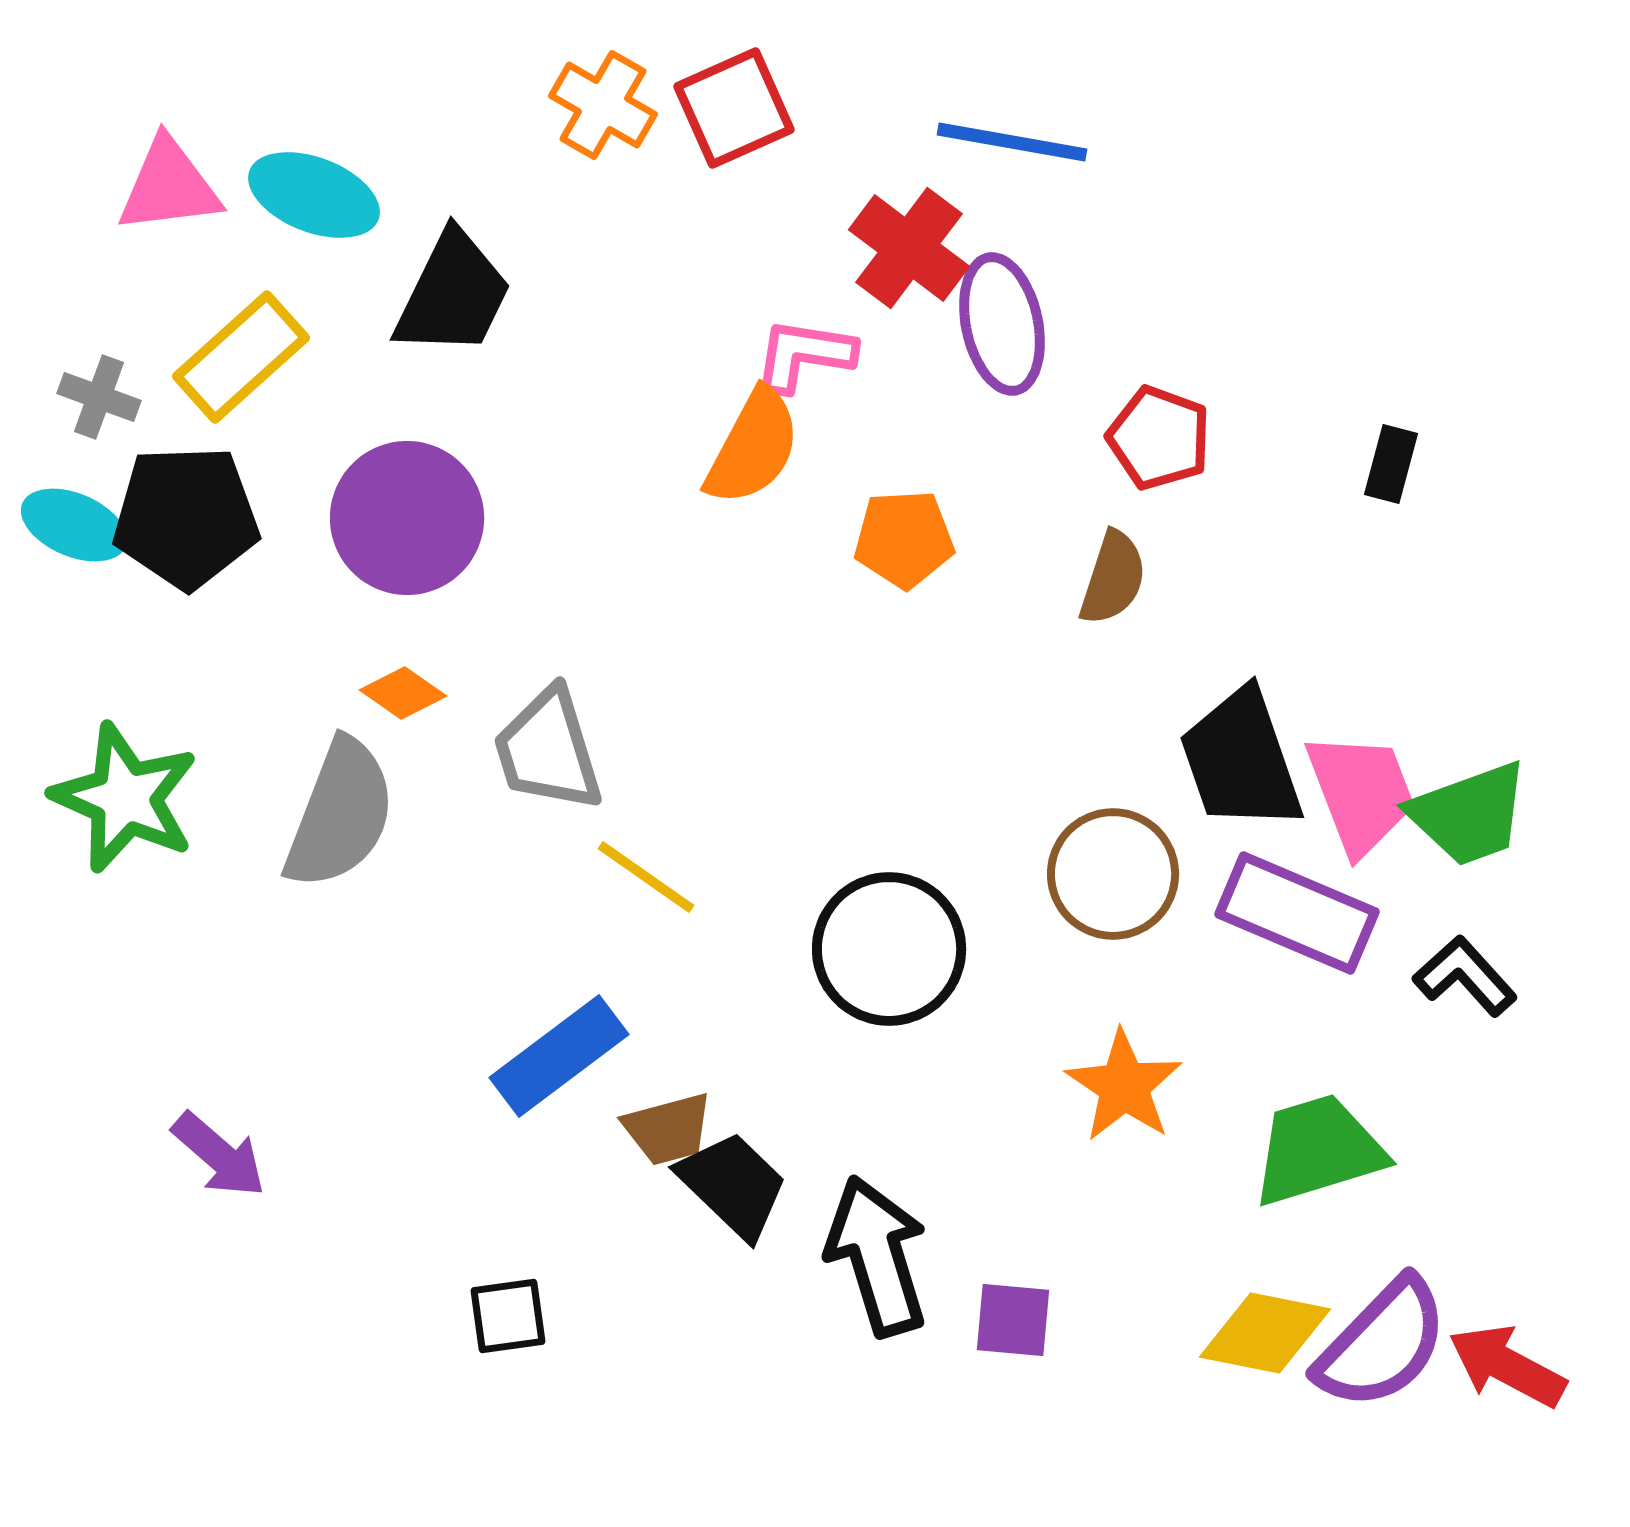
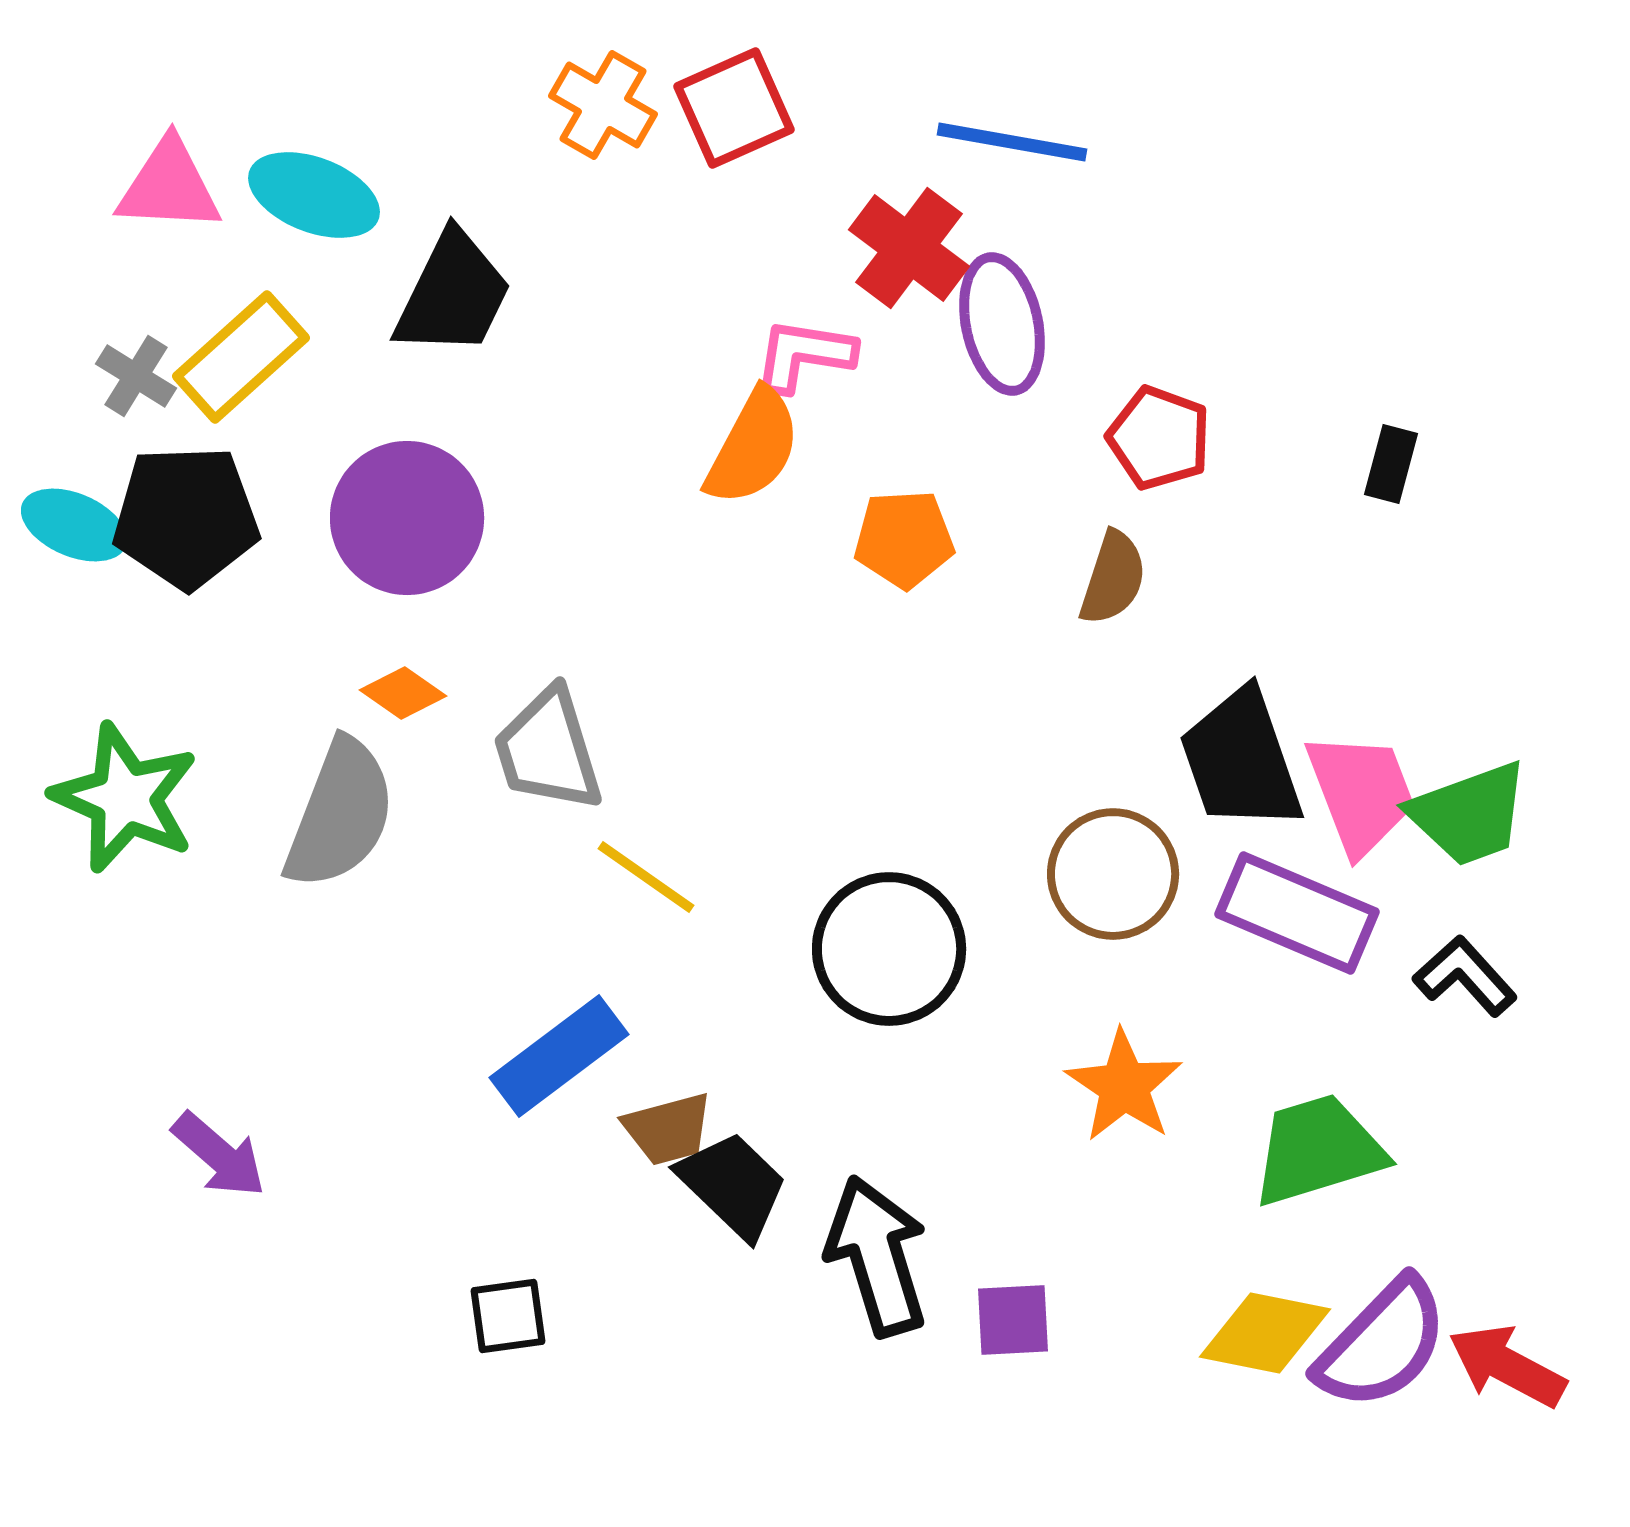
pink triangle at (169, 186): rotated 10 degrees clockwise
gray cross at (99, 397): moved 37 px right, 21 px up; rotated 12 degrees clockwise
purple square at (1013, 1320): rotated 8 degrees counterclockwise
